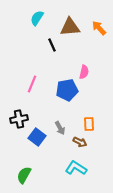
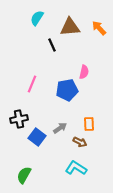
gray arrow: rotated 96 degrees counterclockwise
